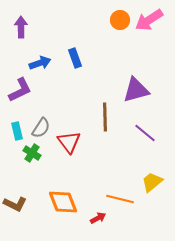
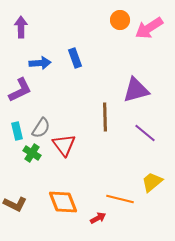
pink arrow: moved 8 px down
blue arrow: rotated 15 degrees clockwise
red triangle: moved 5 px left, 3 px down
